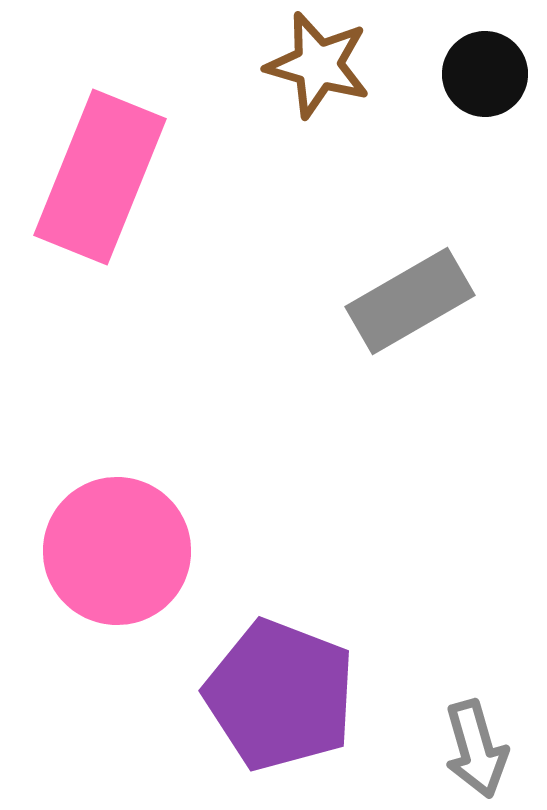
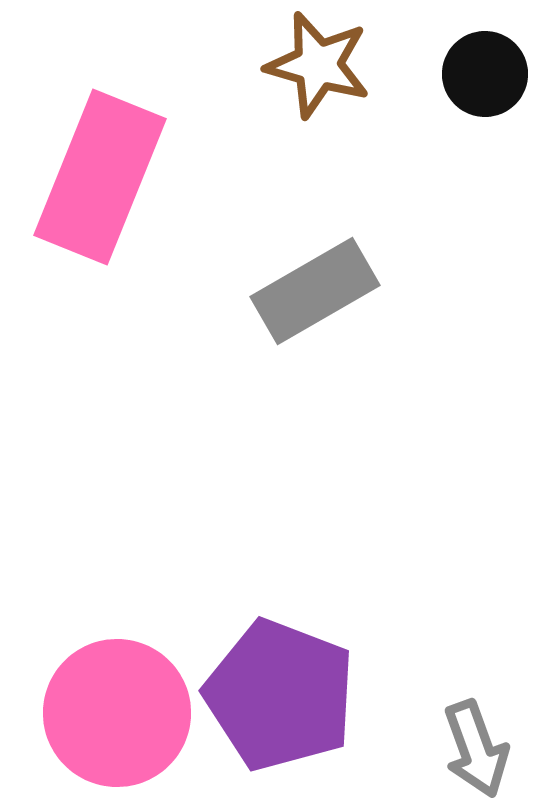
gray rectangle: moved 95 px left, 10 px up
pink circle: moved 162 px down
gray arrow: rotated 4 degrees counterclockwise
